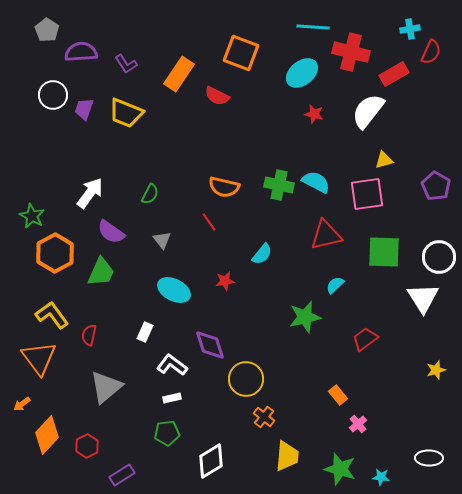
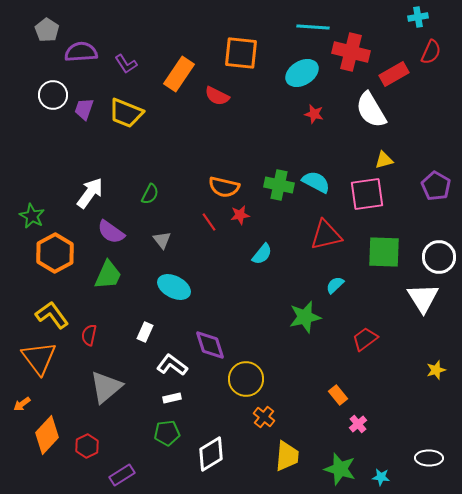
cyan cross at (410, 29): moved 8 px right, 12 px up
orange square at (241, 53): rotated 15 degrees counterclockwise
cyan ellipse at (302, 73): rotated 8 degrees clockwise
white semicircle at (368, 111): moved 3 px right, 1 px up; rotated 69 degrees counterclockwise
green trapezoid at (101, 272): moved 7 px right, 3 px down
red star at (225, 281): moved 15 px right, 66 px up
cyan ellipse at (174, 290): moved 3 px up
white diamond at (211, 461): moved 7 px up
